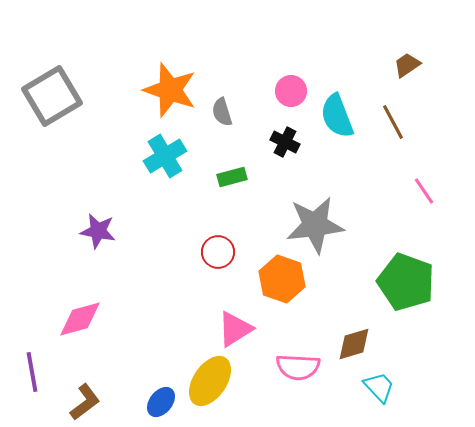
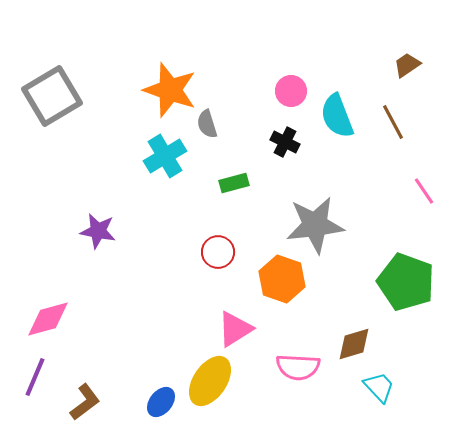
gray semicircle: moved 15 px left, 12 px down
green rectangle: moved 2 px right, 6 px down
pink diamond: moved 32 px left
purple line: moved 3 px right, 5 px down; rotated 33 degrees clockwise
